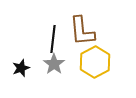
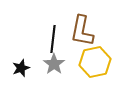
brown L-shape: rotated 16 degrees clockwise
yellow hexagon: rotated 16 degrees clockwise
